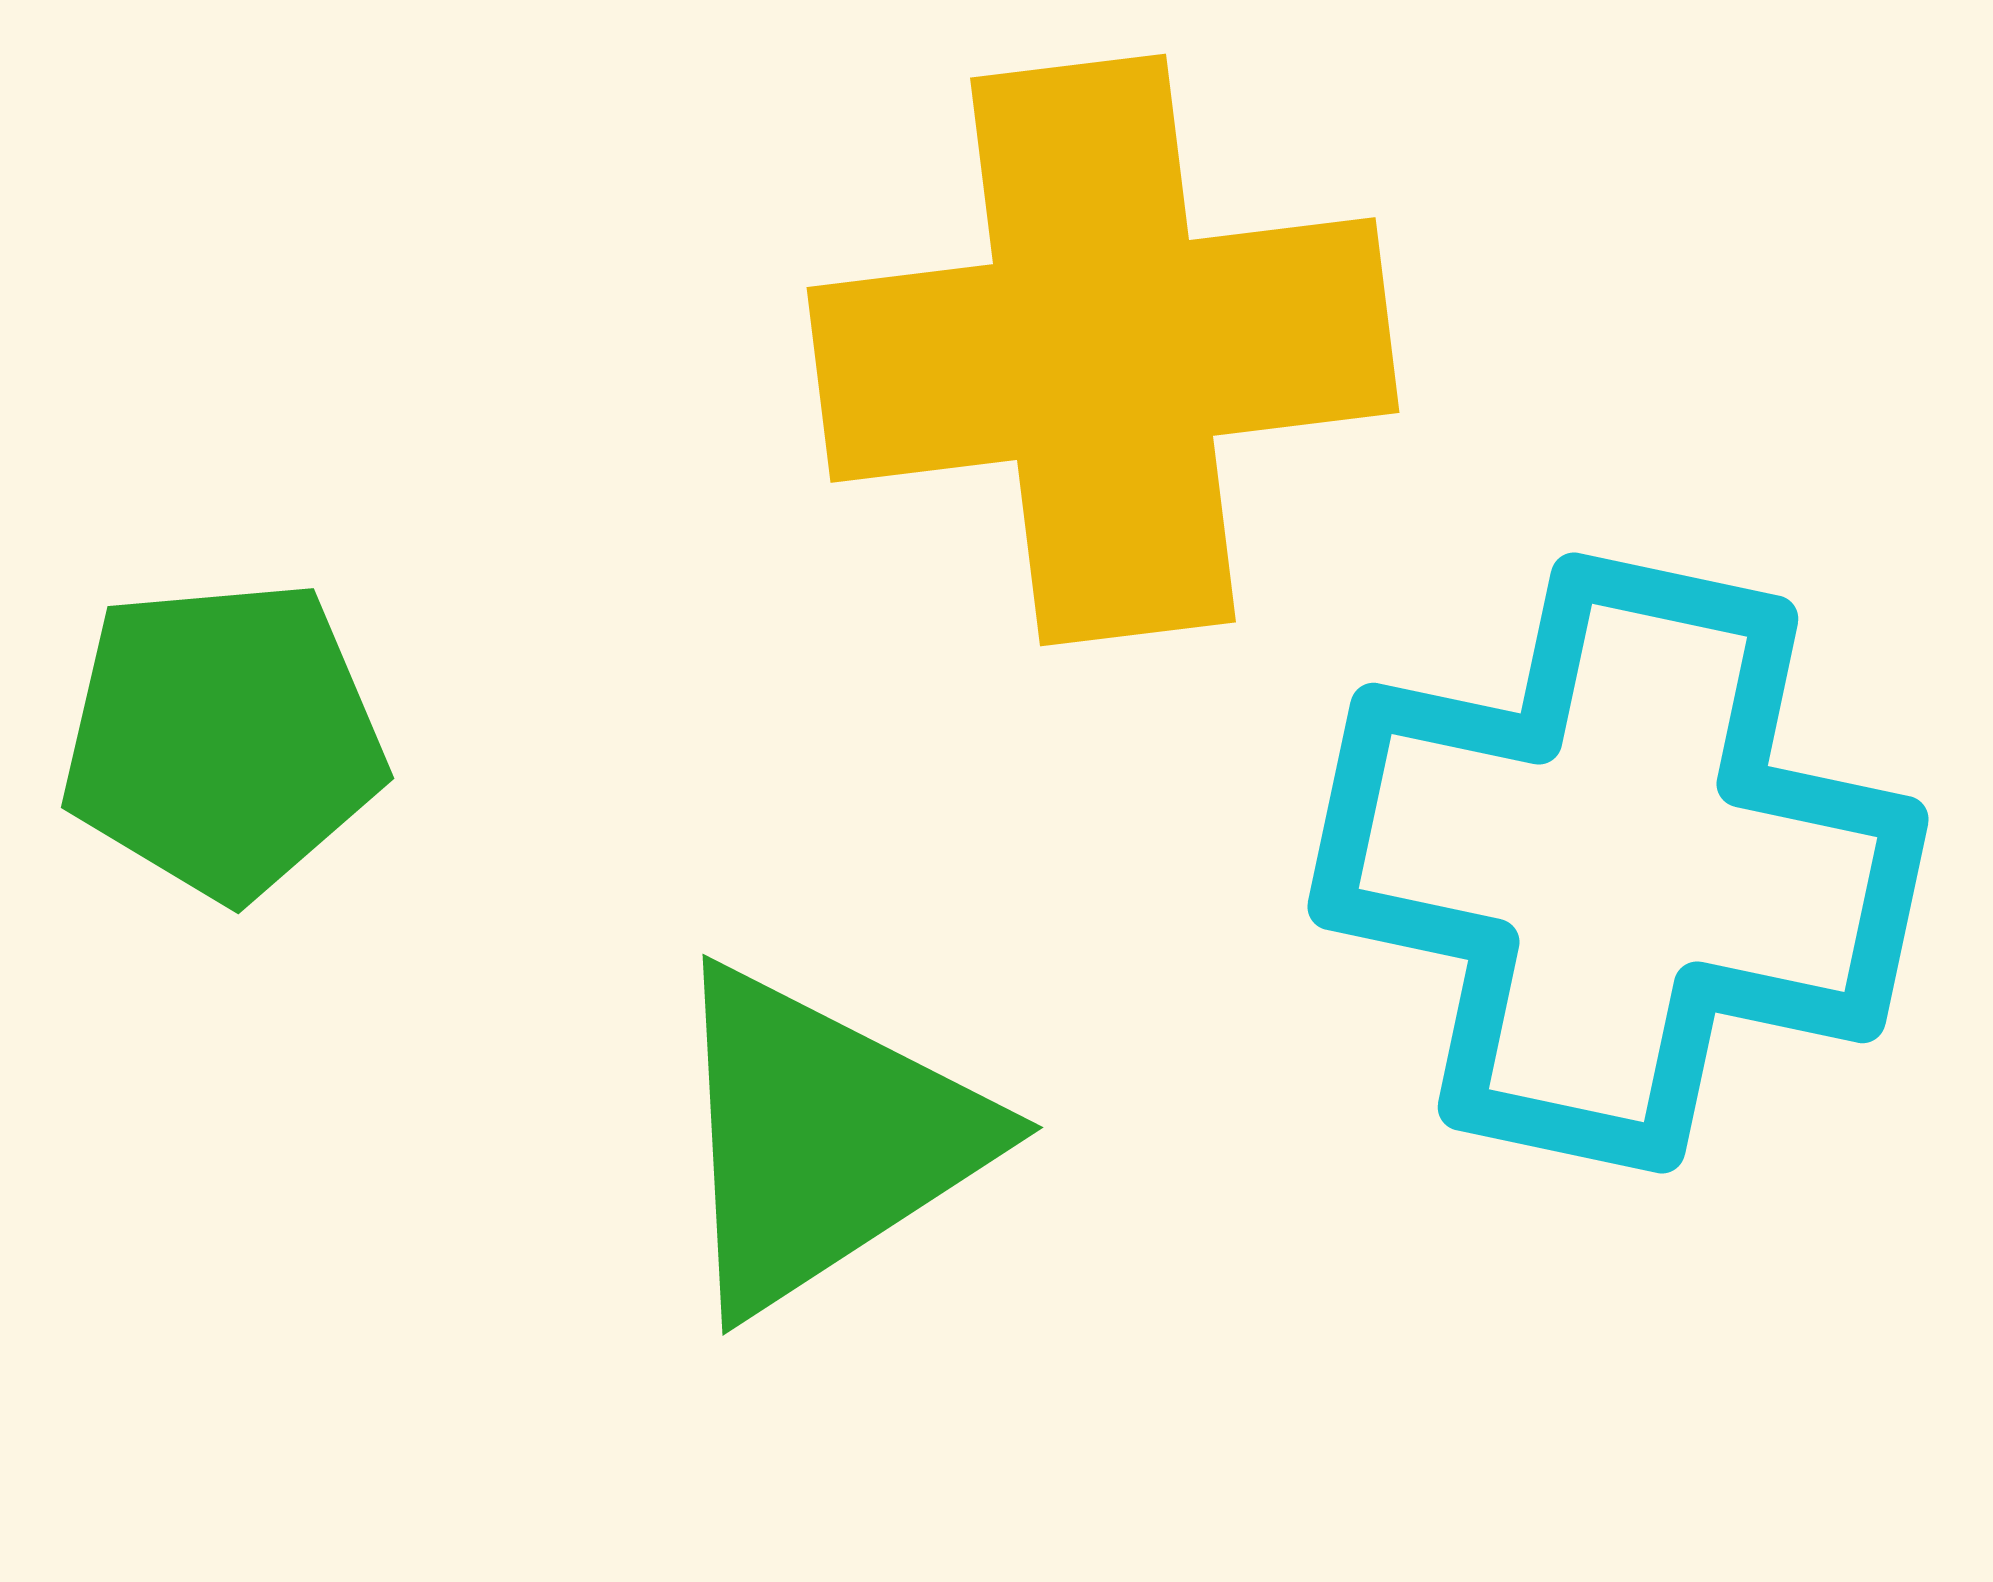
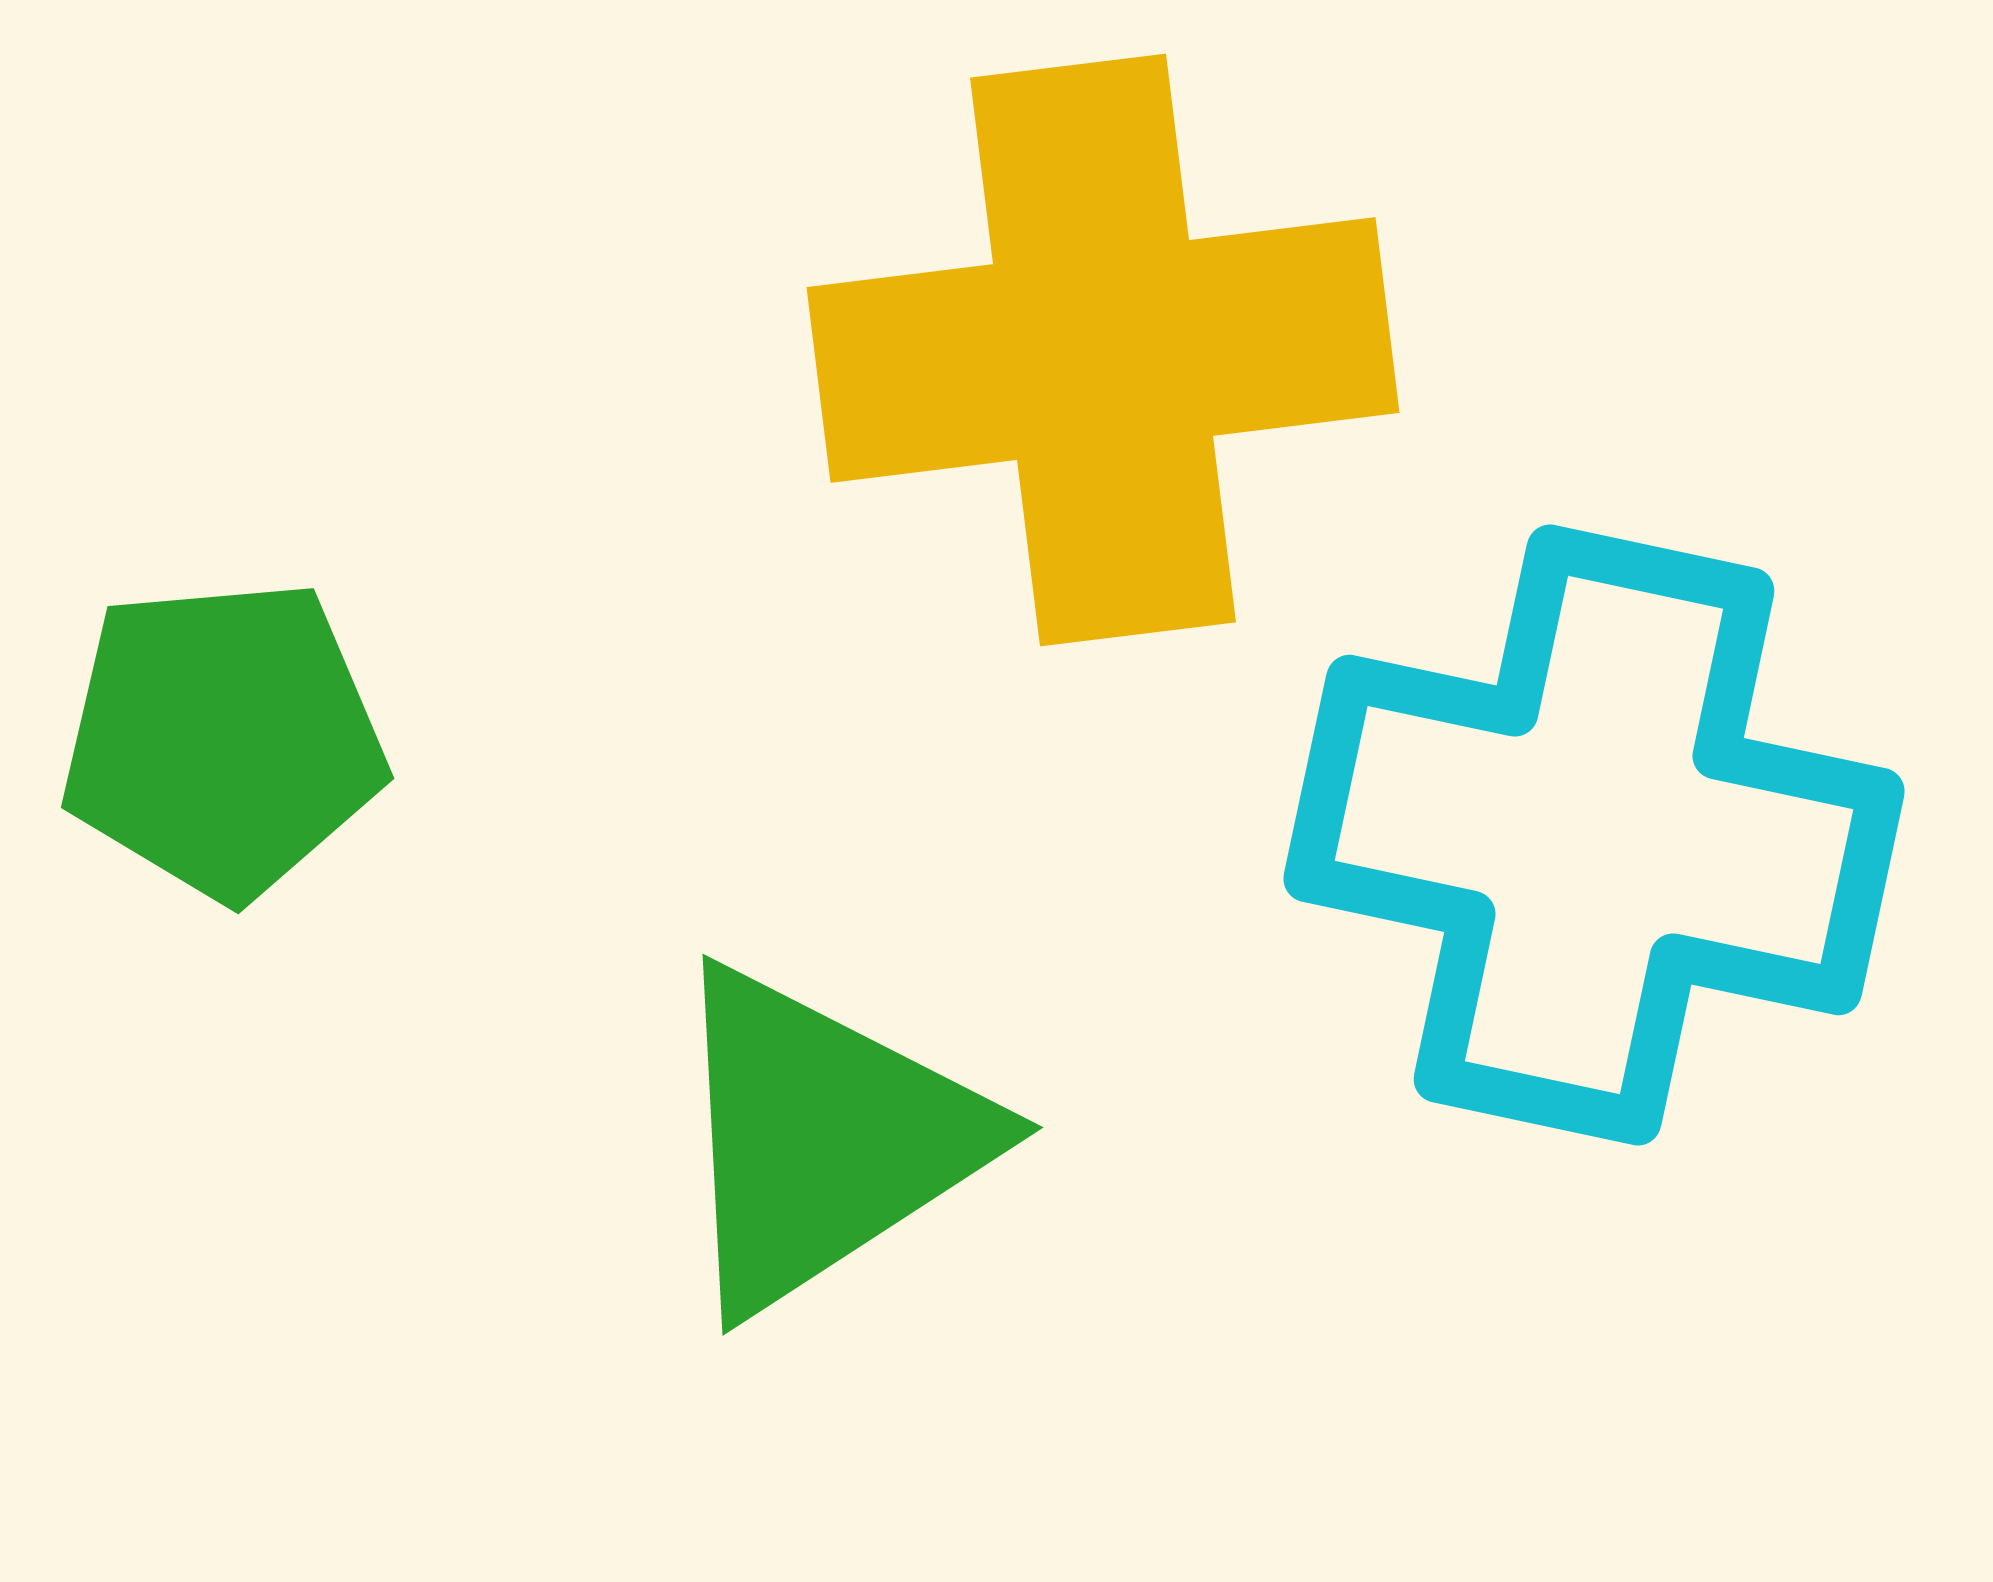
cyan cross: moved 24 px left, 28 px up
